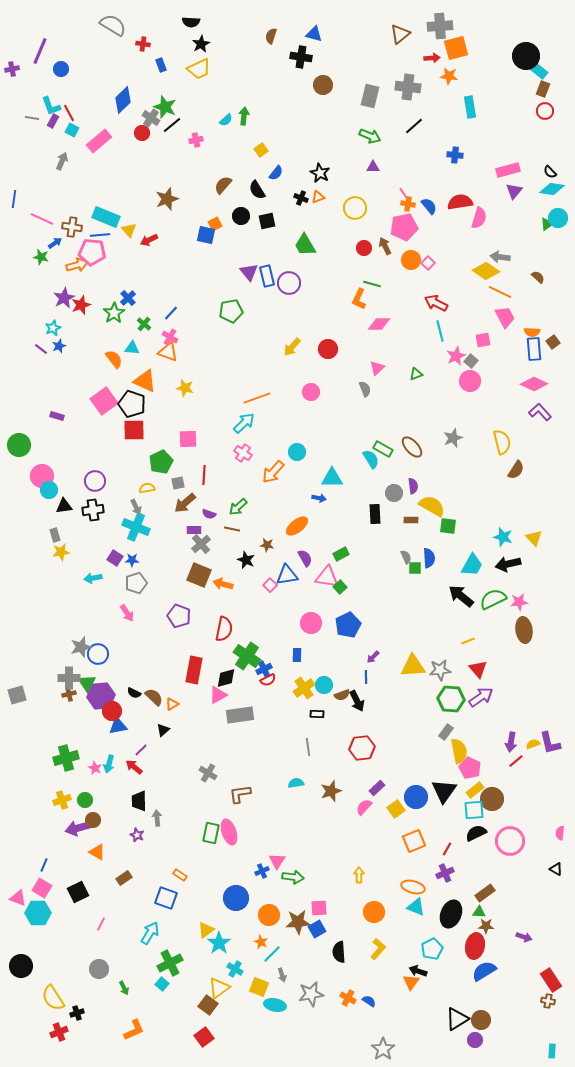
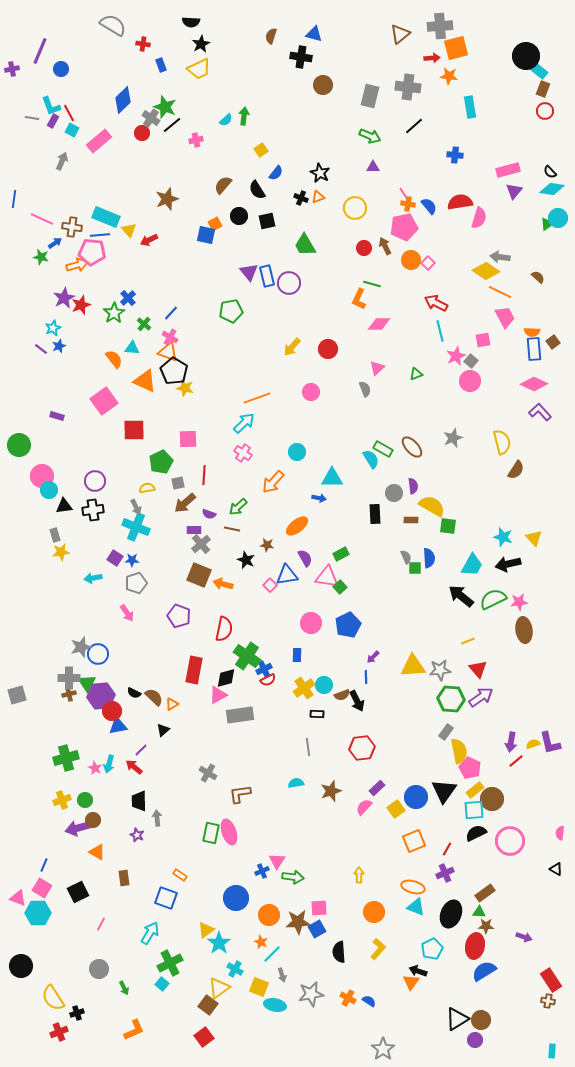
black circle at (241, 216): moved 2 px left
black pentagon at (132, 404): moved 42 px right, 33 px up; rotated 12 degrees clockwise
orange arrow at (273, 472): moved 10 px down
brown rectangle at (124, 878): rotated 63 degrees counterclockwise
